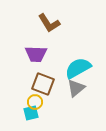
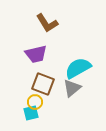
brown L-shape: moved 2 px left
purple trapezoid: rotated 15 degrees counterclockwise
gray triangle: moved 4 px left
